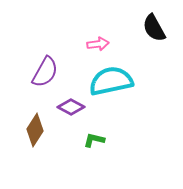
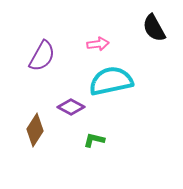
purple semicircle: moved 3 px left, 16 px up
